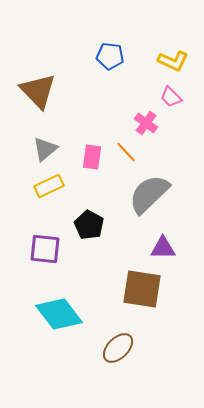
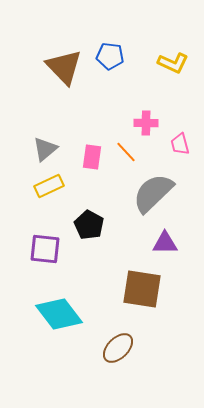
yellow L-shape: moved 2 px down
brown triangle: moved 26 px right, 24 px up
pink trapezoid: moved 9 px right, 47 px down; rotated 30 degrees clockwise
pink cross: rotated 35 degrees counterclockwise
gray semicircle: moved 4 px right, 1 px up
purple triangle: moved 2 px right, 5 px up
